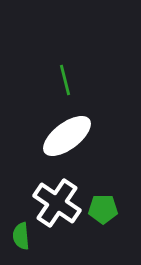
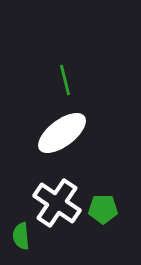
white ellipse: moved 5 px left, 3 px up
